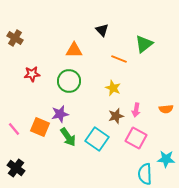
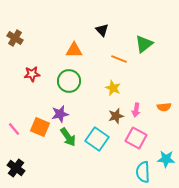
orange semicircle: moved 2 px left, 2 px up
cyan semicircle: moved 2 px left, 2 px up
